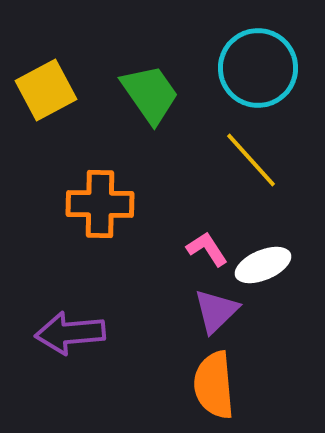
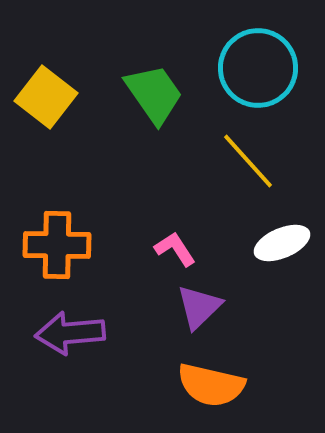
yellow square: moved 7 px down; rotated 24 degrees counterclockwise
green trapezoid: moved 4 px right
yellow line: moved 3 px left, 1 px down
orange cross: moved 43 px left, 41 px down
pink L-shape: moved 32 px left
white ellipse: moved 19 px right, 22 px up
purple triangle: moved 17 px left, 4 px up
orange semicircle: moved 3 px left; rotated 72 degrees counterclockwise
